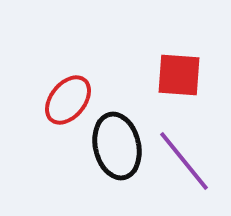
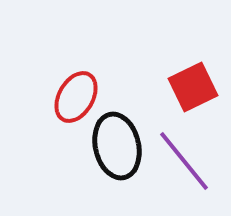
red square: moved 14 px right, 12 px down; rotated 30 degrees counterclockwise
red ellipse: moved 8 px right, 3 px up; rotated 9 degrees counterclockwise
